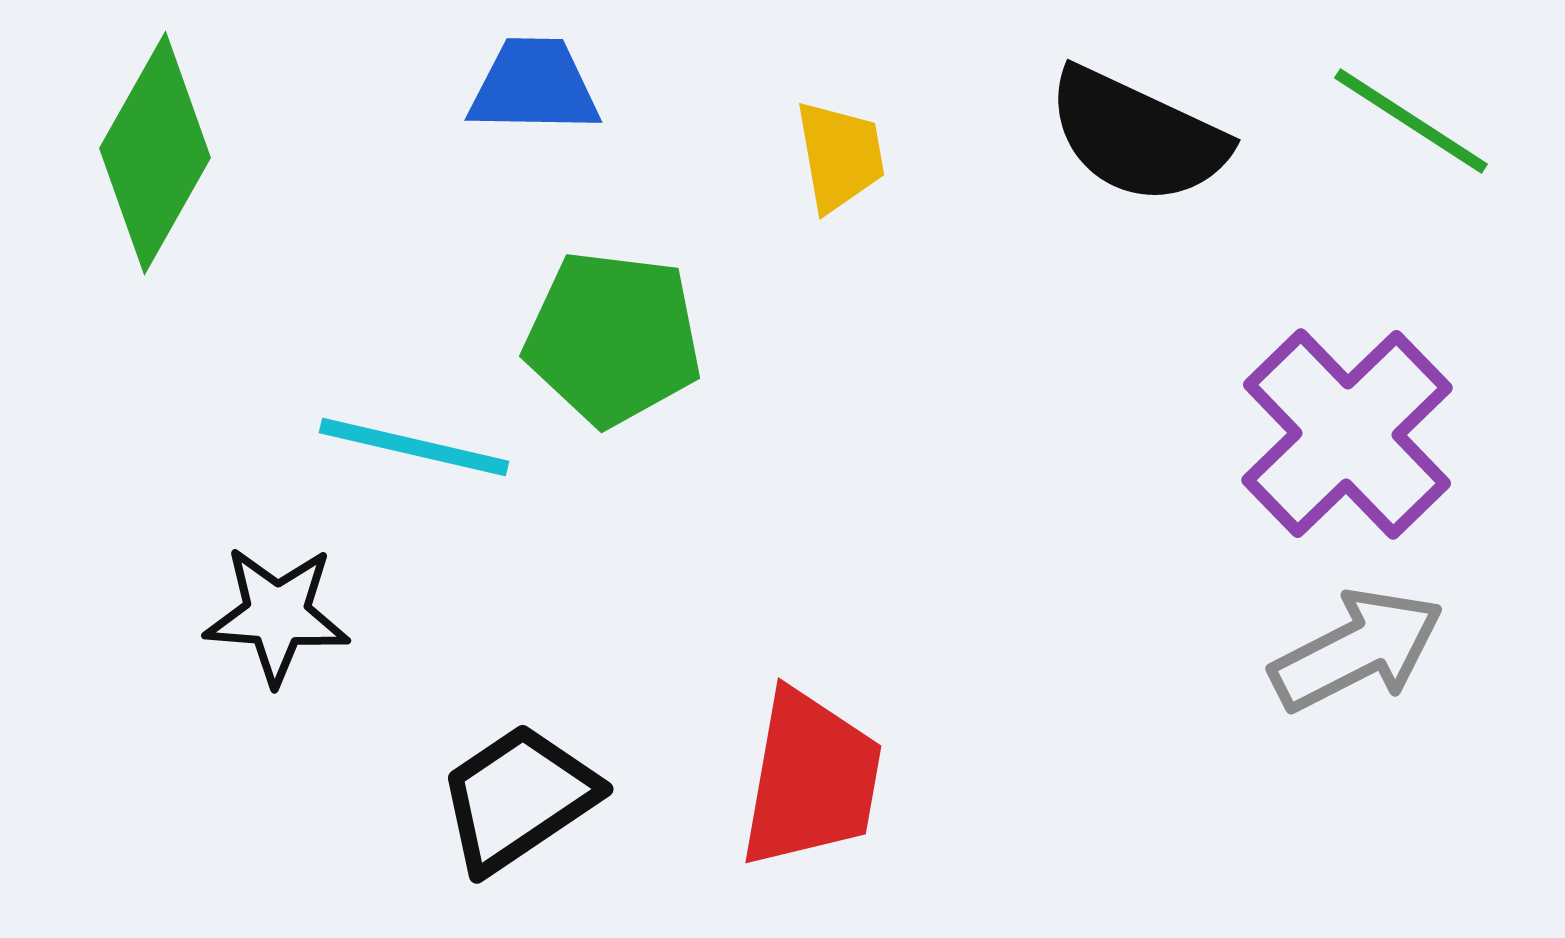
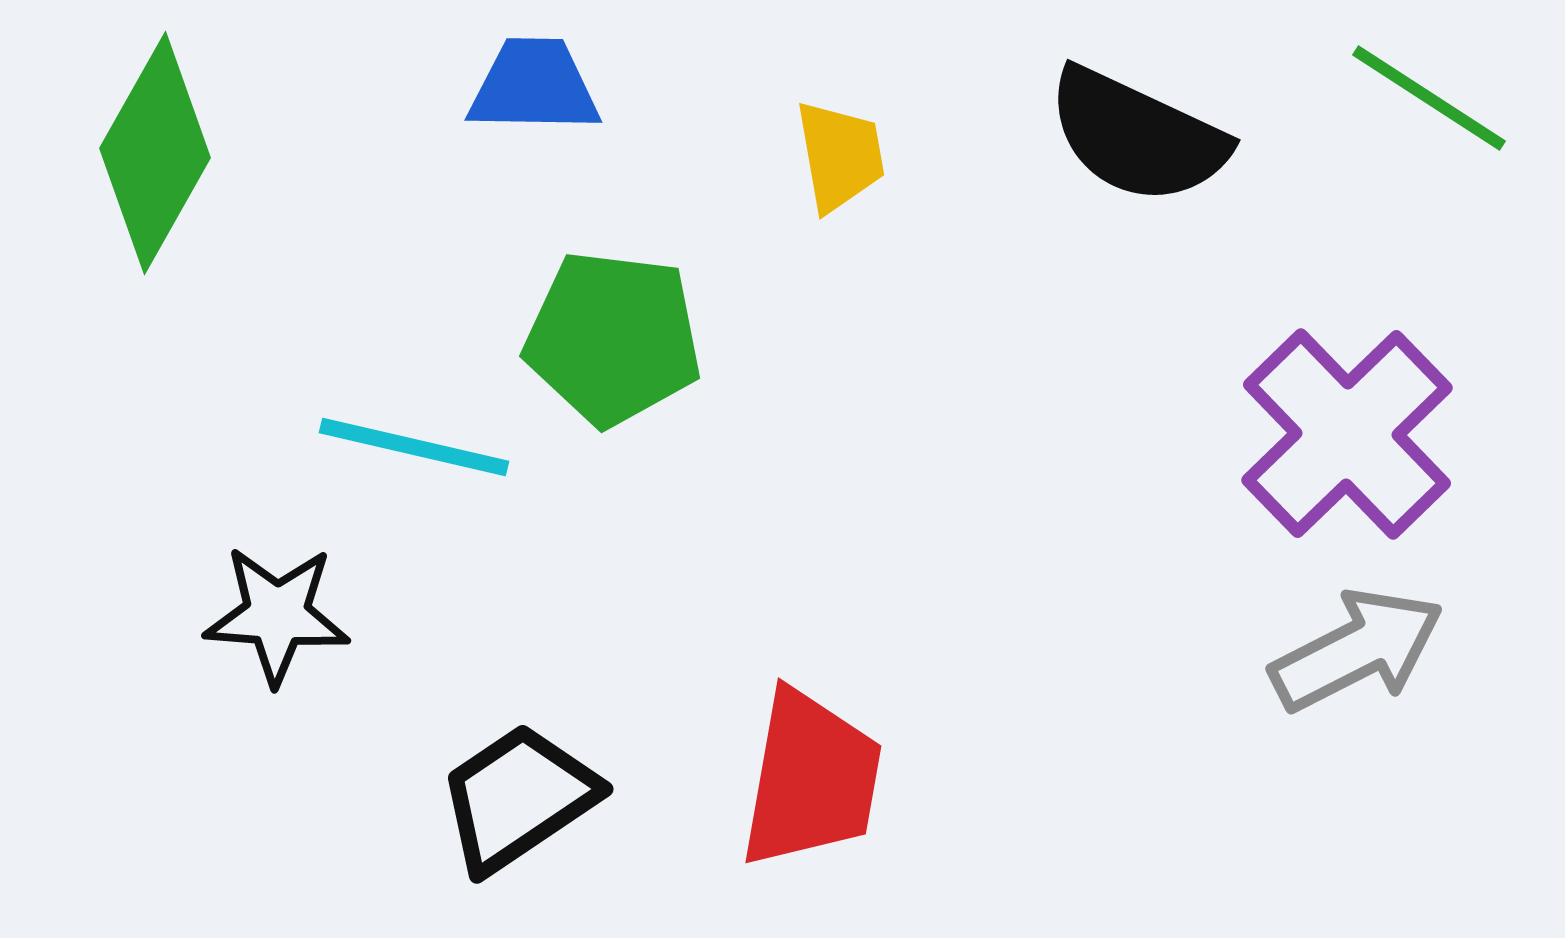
green line: moved 18 px right, 23 px up
